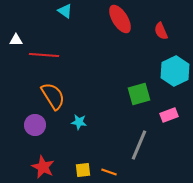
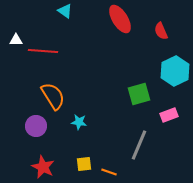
red line: moved 1 px left, 4 px up
purple circle: moved 1 px right, 1 px down
yellow square: moved 1 px right, 6 px up
